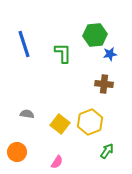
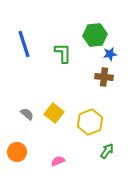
brown cross: moved 7 px up
gray semicircle: rotated 32 degrees clockwise
yellow square: moved 6 px left, 11 px up
pink semicircle: moved 1 px right, 1 px up; rotated 144 degrees counterclockwise
